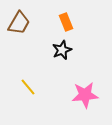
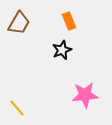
orange rectangle: moved 3 px right, 1 px up
yellow line: moved 11 px left, 21 px down
